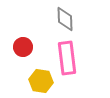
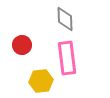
red circle: moved 1 px left, 2 px up
yellow hexagon: rotated 15 degrees counterclockwise
